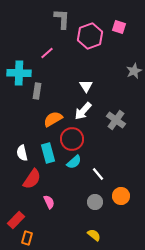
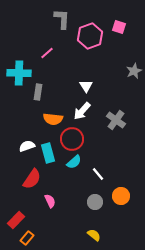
gray rectangle: moved 1 px right, 1 px down
white arrow: moved 1 px left
orange semicircle: rotated 144 degrees counterclockwise
white semicircle: moved 5 px right, 7 px up; rotated 84 degrees clockwise
pink semicircle: moved 1 px right, 1 px up
orange rectangle: rotated 24 degrees clockwise
